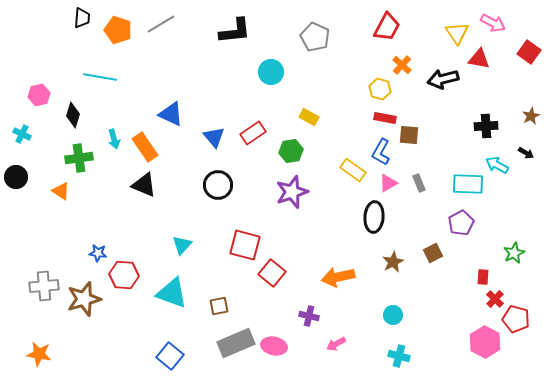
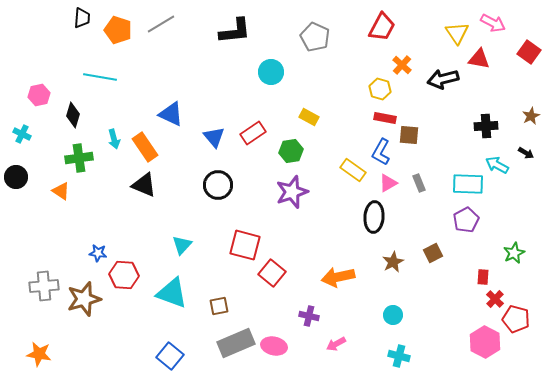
red trapezoid at (387, 27): moved 5 px left
purple pentagon at (461, 223): moved 5 px right, 3 px up
